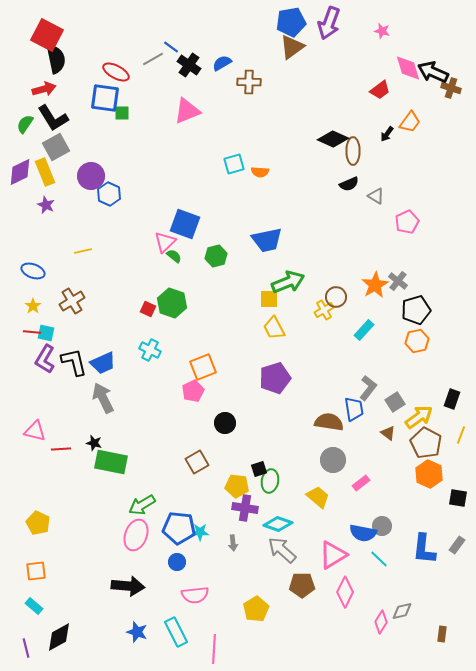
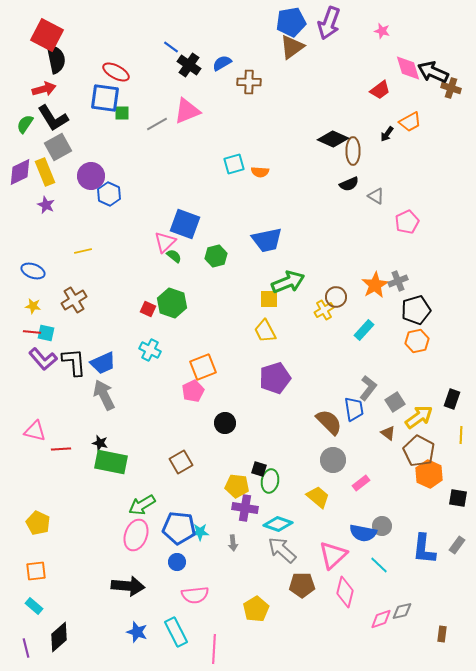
gray line at (153, 59): moved 4 px right, 65 px down
orange trapezoid at (410, 122): rotated 25 degrees clockwise
gray square at (56, 147): moved 2 px right
gray cross at (398, 281): rotated 30 degrees clockwise
brown cross at (72, 301): moved 2 px right, 1 px up
yellow star at (33, 306): rotated 28 degrees counterclockwise
yellow trapezoid at (274, 328): moved 9 px left, 3 px down
purple L-shape at (45, 359): moved 2 px left; rotated 72 degrees counterclockwise
black L-shape at (74, 362): rotated 8 degrees clockwise
gray arrow at (103, 398): moved 1 px right, 3 px up
brown semicircle at (329, 422): rotated 36 degrees clockwise
yellow line at (461, 435): rotated 18 degrees counterclockwise
black star at (94, 443): moved 6 px right
brown pentagon at (426, 443): moved 7 px left, 8 px down
brown square at (197, 462): moved 16 px left
black square at (259, 469): rotated 35 degrees clockwise
pink triangle at (333, 555): rotated 12 degrees counterclockwise
cyan line at (379, 559): moved 6 px down
pink diamond at (345, 592): rotated 12 degrees counterclockwise
pink diamond at (381, 622): moved 3 px up; rotated 40 degrees clockwise
black diamond at (59, 637): rotated 12 degrees counterclockwise
